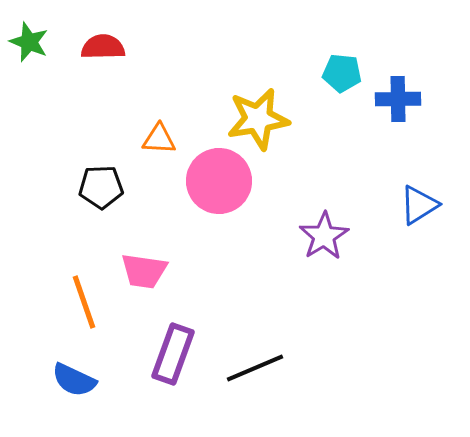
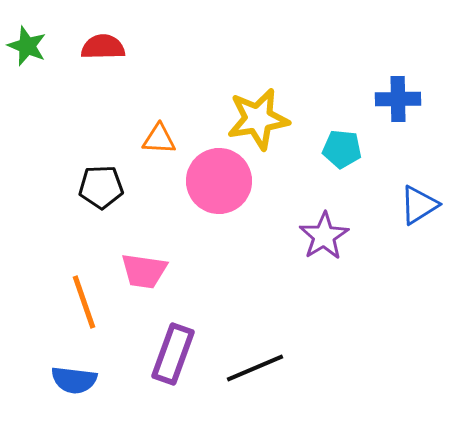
green star: moved 2 px left, 4 px down
cyan pentagon: moved 76 px down
blue semicircle: rotated 18 degrees counterclockwise
